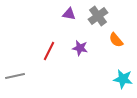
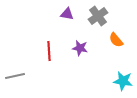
purple triangle: moved 2 px left
red line: rotated 30 degrees counterclockwise
cyan star: moved 2 px down
